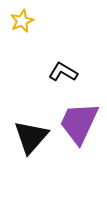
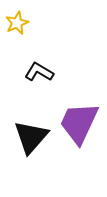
yellow star: moved 5 px left, 2 px down
black L-shape: moved 24 px left
